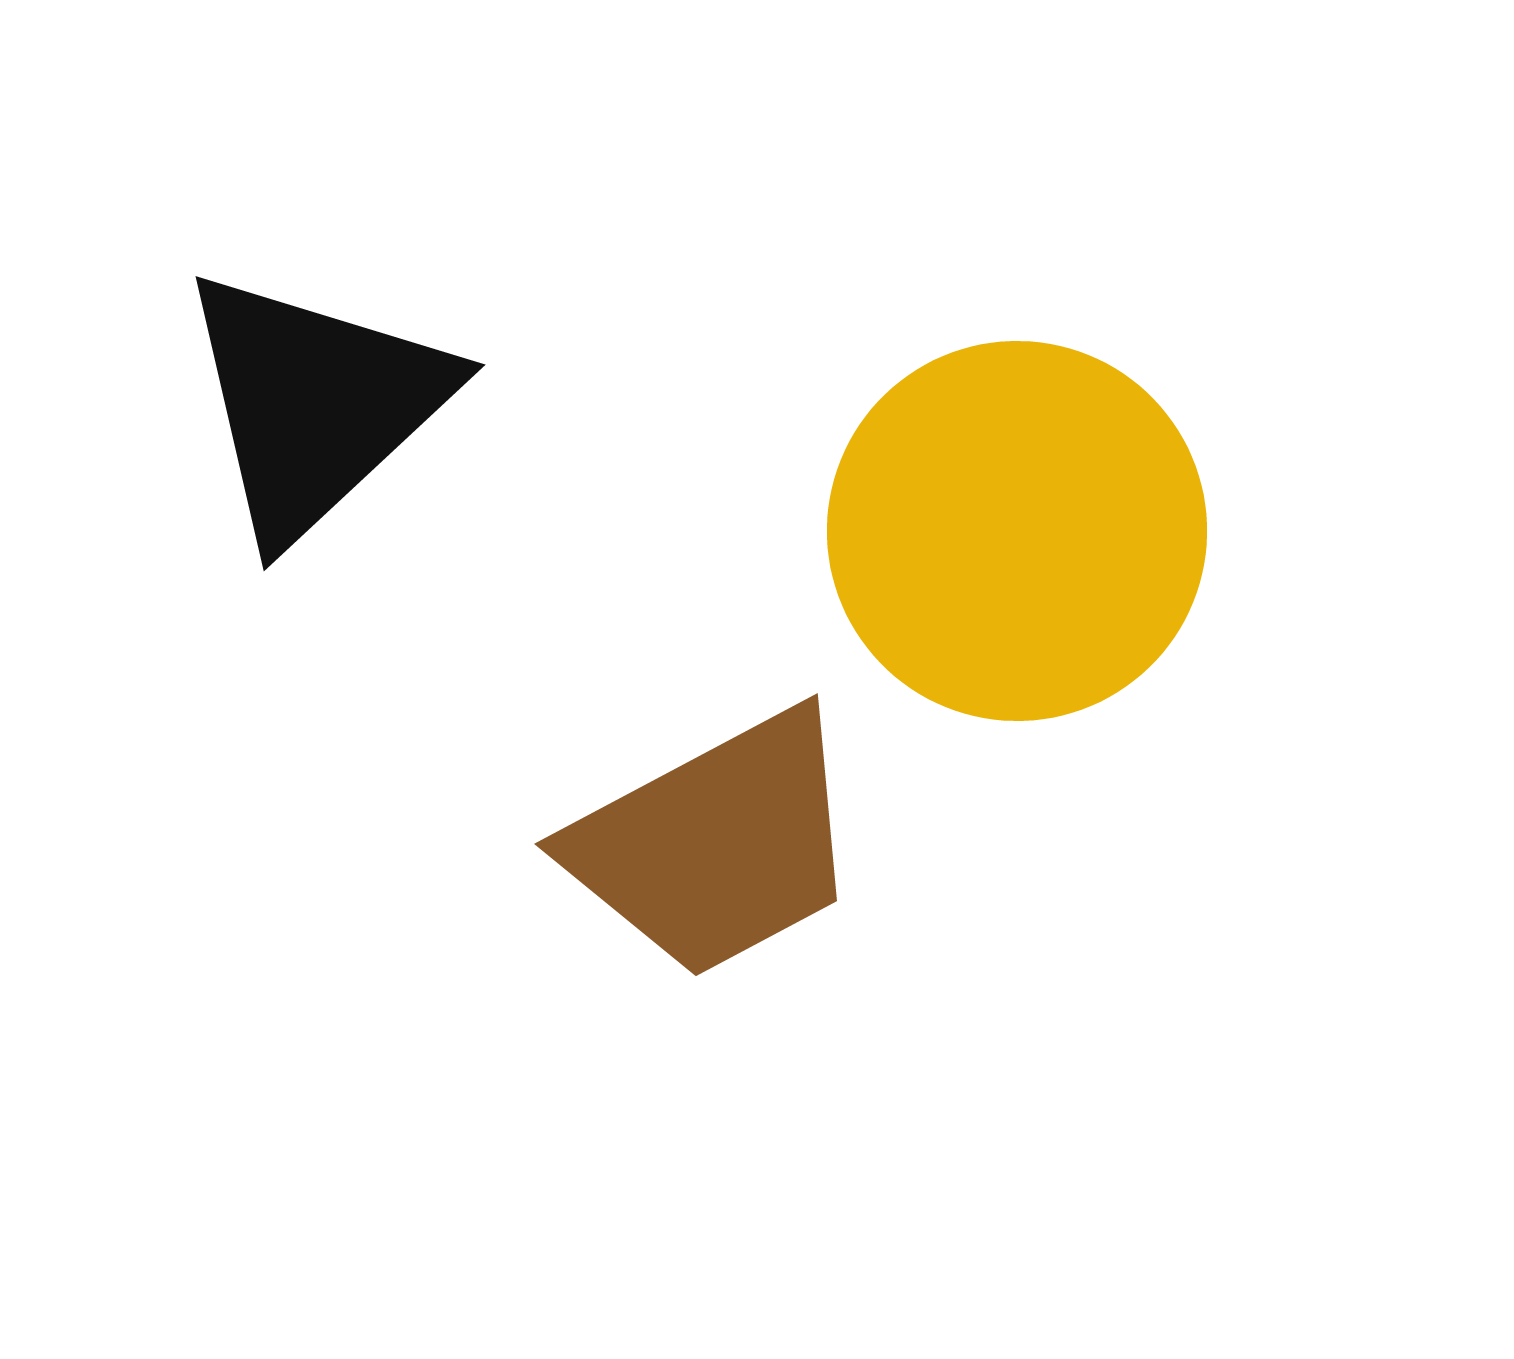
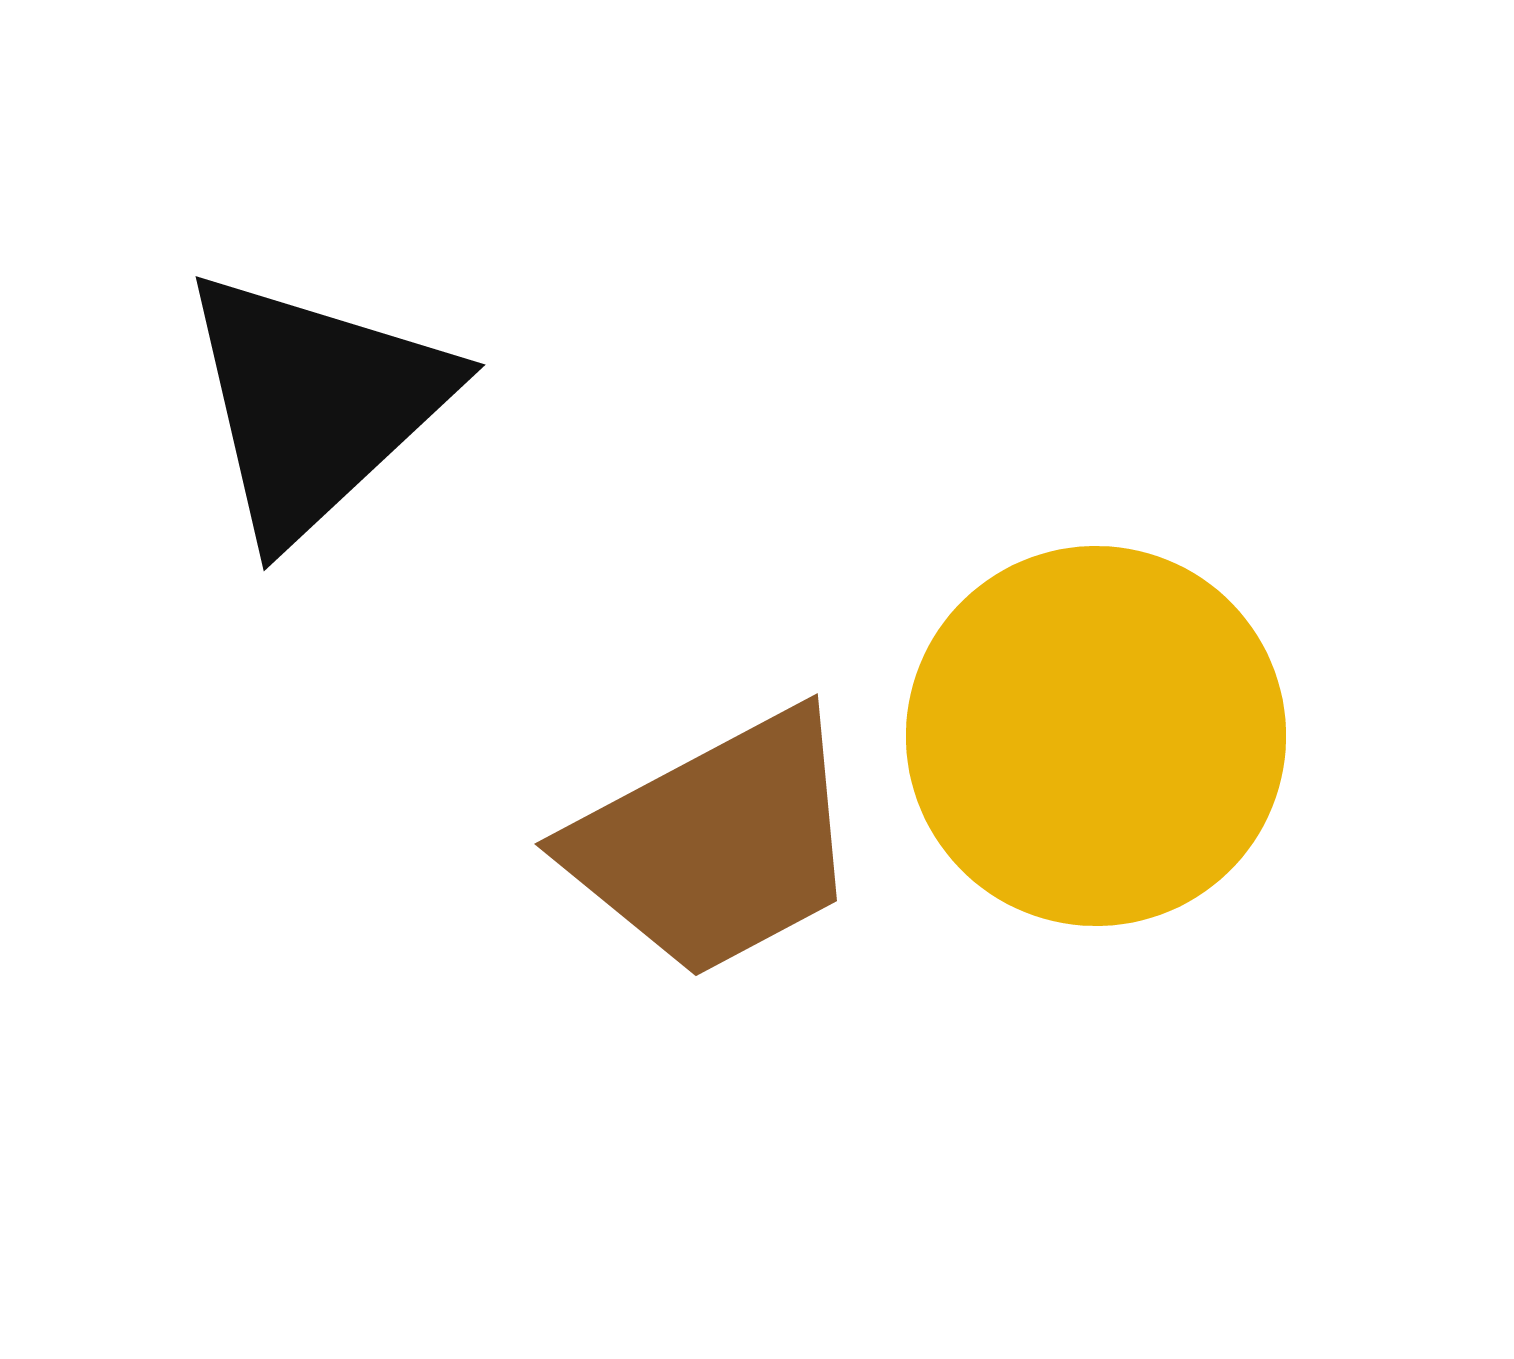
yellow circle: moved 79 px right, 205 px down
